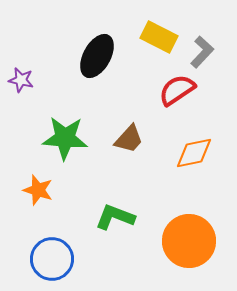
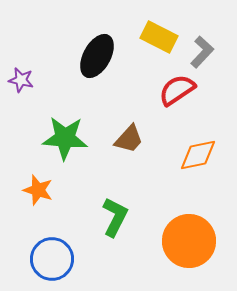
orange diamond: moved 4 px right, 2 px down
green L-shape: rotated 96 degrees clockwise
